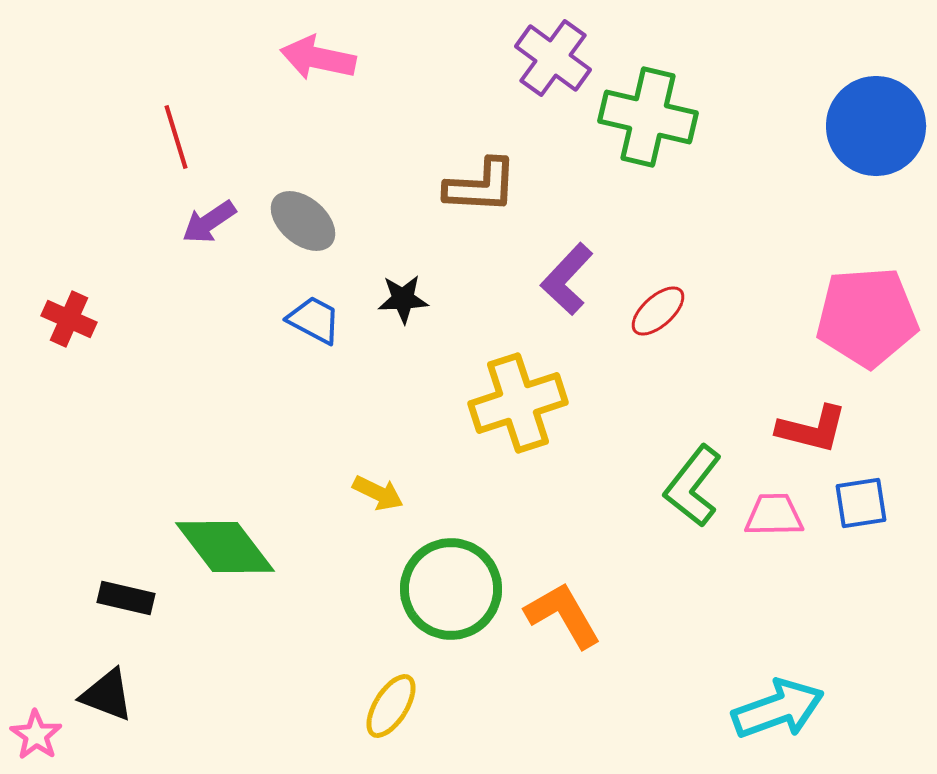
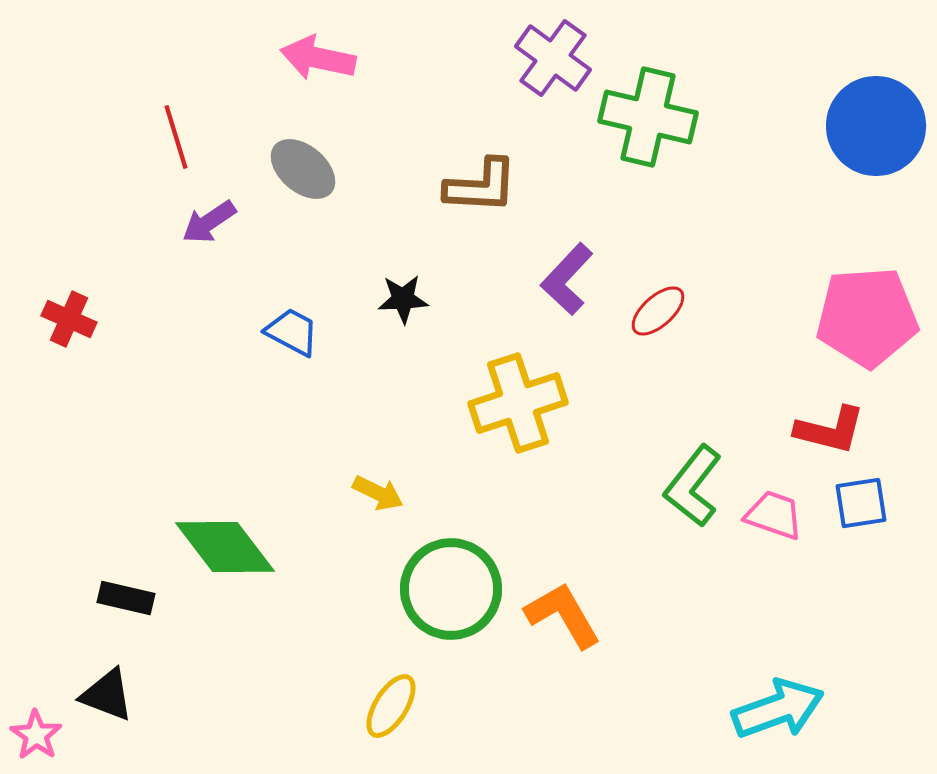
gray ellipse: moved 52 px up
blue trapezoid: moved 22 px left, 12 px down
red L-shape: moved 18 px right, 1 px down
pink trapezoid: rotated 20 degrees clockwise
